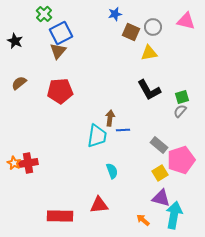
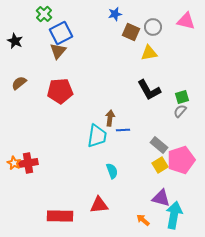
yellow square: moved 8 px up
